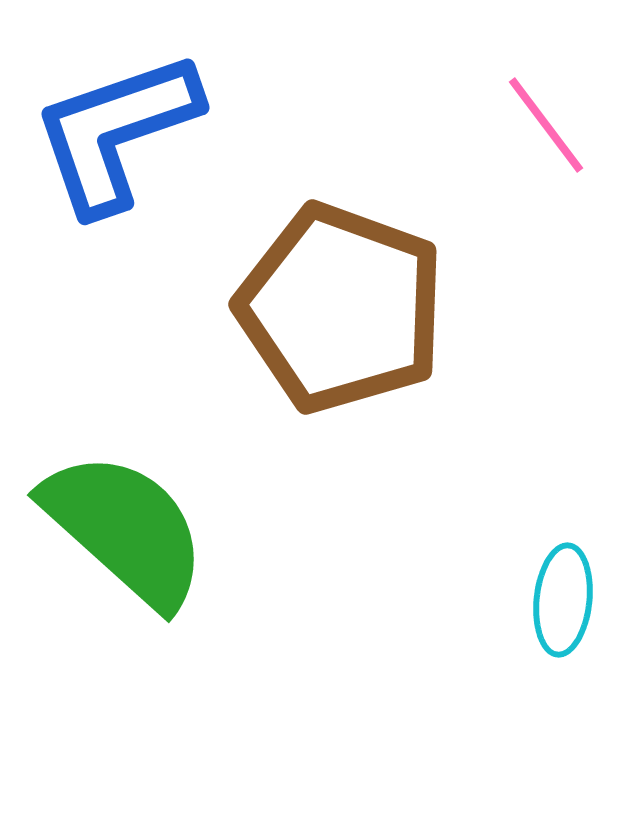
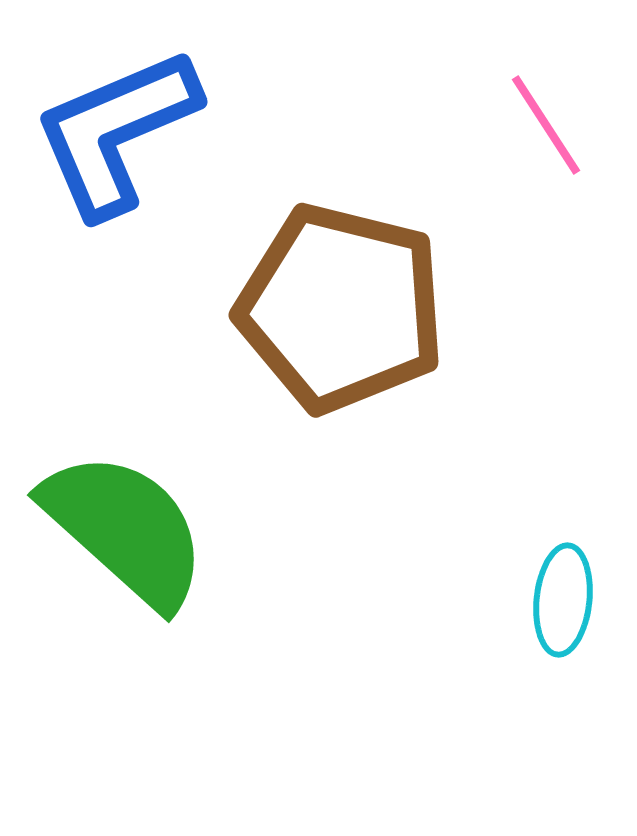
pink line: rotated 4 degrees clockwise
blue L-shape: rotated 4 degrees counterclockwise
brown pentagon: rotated 6 degrees counterclockwise
